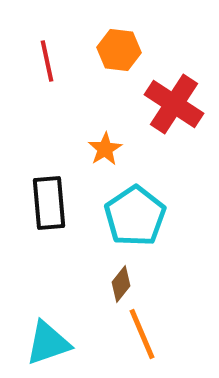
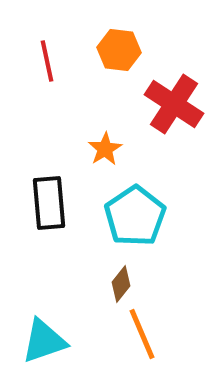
cyan triangle: moved 4 px left, 2 px up
